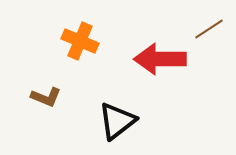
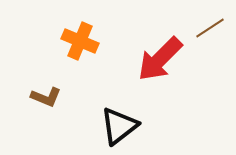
brown line: moved 1 px right, 1 px up
red arrow: rotated 45 degrees counterclockwise
black triangle: moved 2 px right, 5 px down
